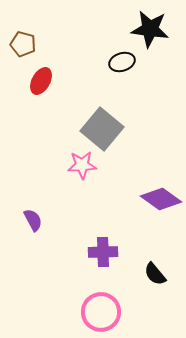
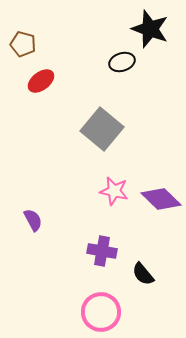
black star: rotated 12 degrees clockwise
red ellipse: rotated 24 degrees clockwise
pink star: moved 32 px right, 26 px down; rotated 16 degrees clockwise
purple diamond: rotated 9 degrees clockwise
purple cross: moved 1 px left, 1 px up; rotated 12 degrees clockwise
black semicircle: moved 12 px left
